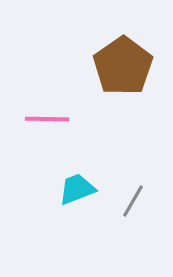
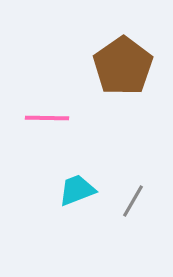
pink line: moved 1 px up
cyan trapezoid: moved 1 px down
